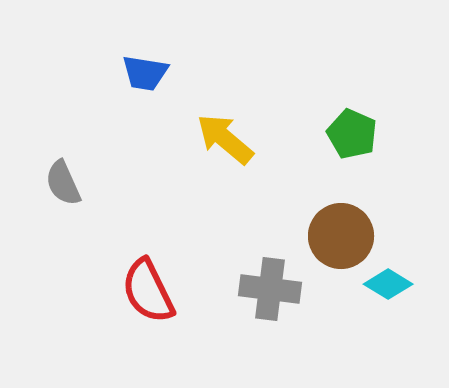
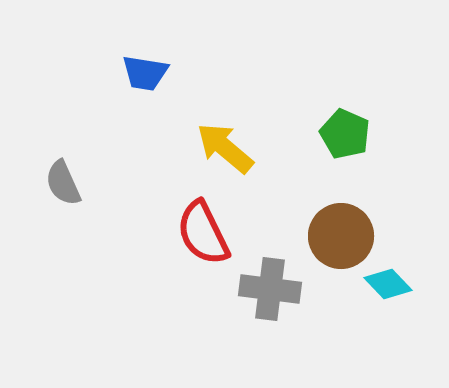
green pentagon: moved 7 px left
yellow arrow: moved 9 px down
cyan diamond: rotated 15 degrees clockwise
red semicircle: moved 55 px right, 58 px up
